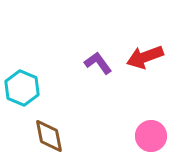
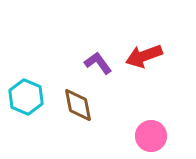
red arrow: moved 1 px left, 1 px up
cyan hexagon: moved 4 px right, 9 px down
brown diamond: moved 29 px right, 31 px up
